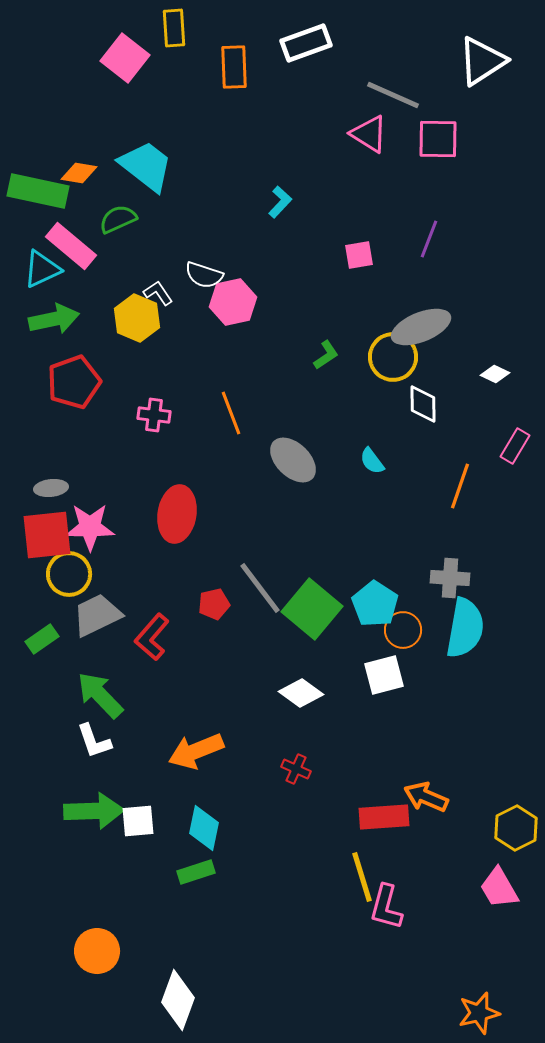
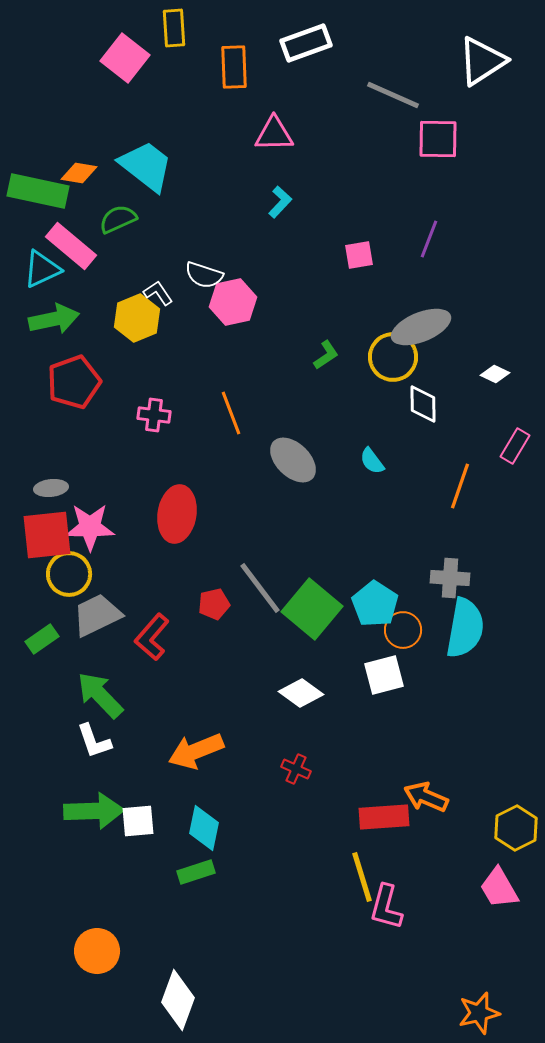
pink triangle at (369, 134): moved 95 px left; rotated 33 degrees counterclockwise
yellow hexagon at (137, 318): rotated 15 degrees clockwise
